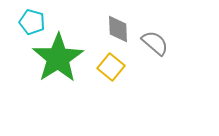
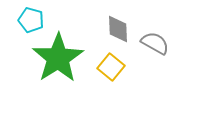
cyan pentagon: moved 1 px left, 2 px up
gray semicircle: rotated 12 degrees counterclockwise
